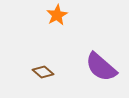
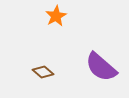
orange star: moved 1 px left, 1 px down
